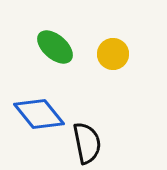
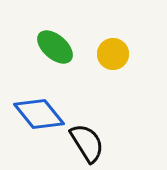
black semicircle: rotated 21 degrees counterclockwise
